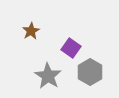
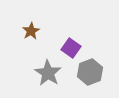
gray hexagon: rotated 10 degrees clockwise
gray star: moved 3 px up
